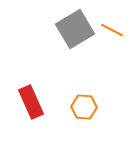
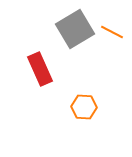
orange line: moved 2 px down
red rectangle: moved 9 px right, 33 px up
